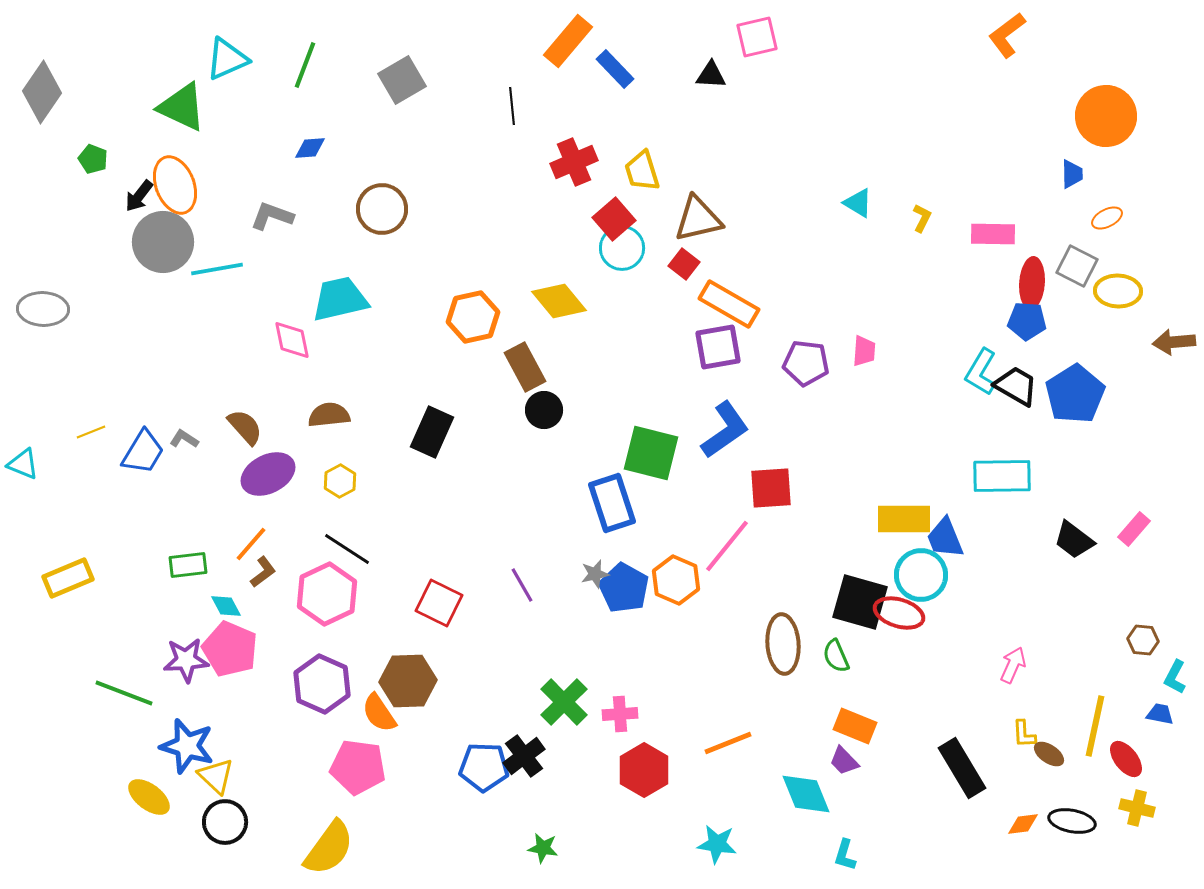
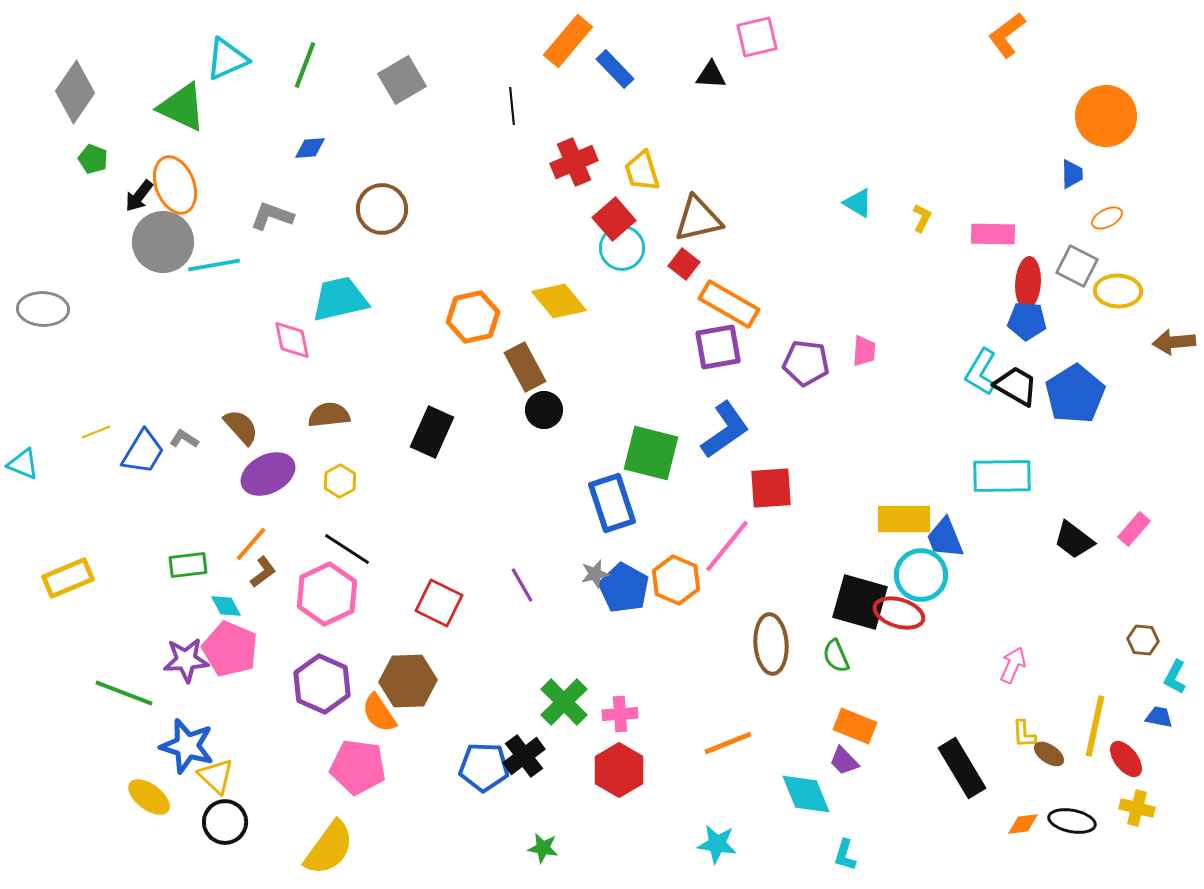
gray diamond at (42, 92): moved 33 px right
cyan line at (217, 269): moved 3 px left, 4 px up
red ellipse at (1032, 283): moved 4 px left
brown semicircle at (245, 427): moved 4 px left
yellow line at (91, 432): moved 5 px right
brown ellipse at (783, 644): moved 12 px left
blue trapezoid at (1160, 714): moved 1 px left, 3 px down
red hexagon at (644, 770): moved 25 px left
